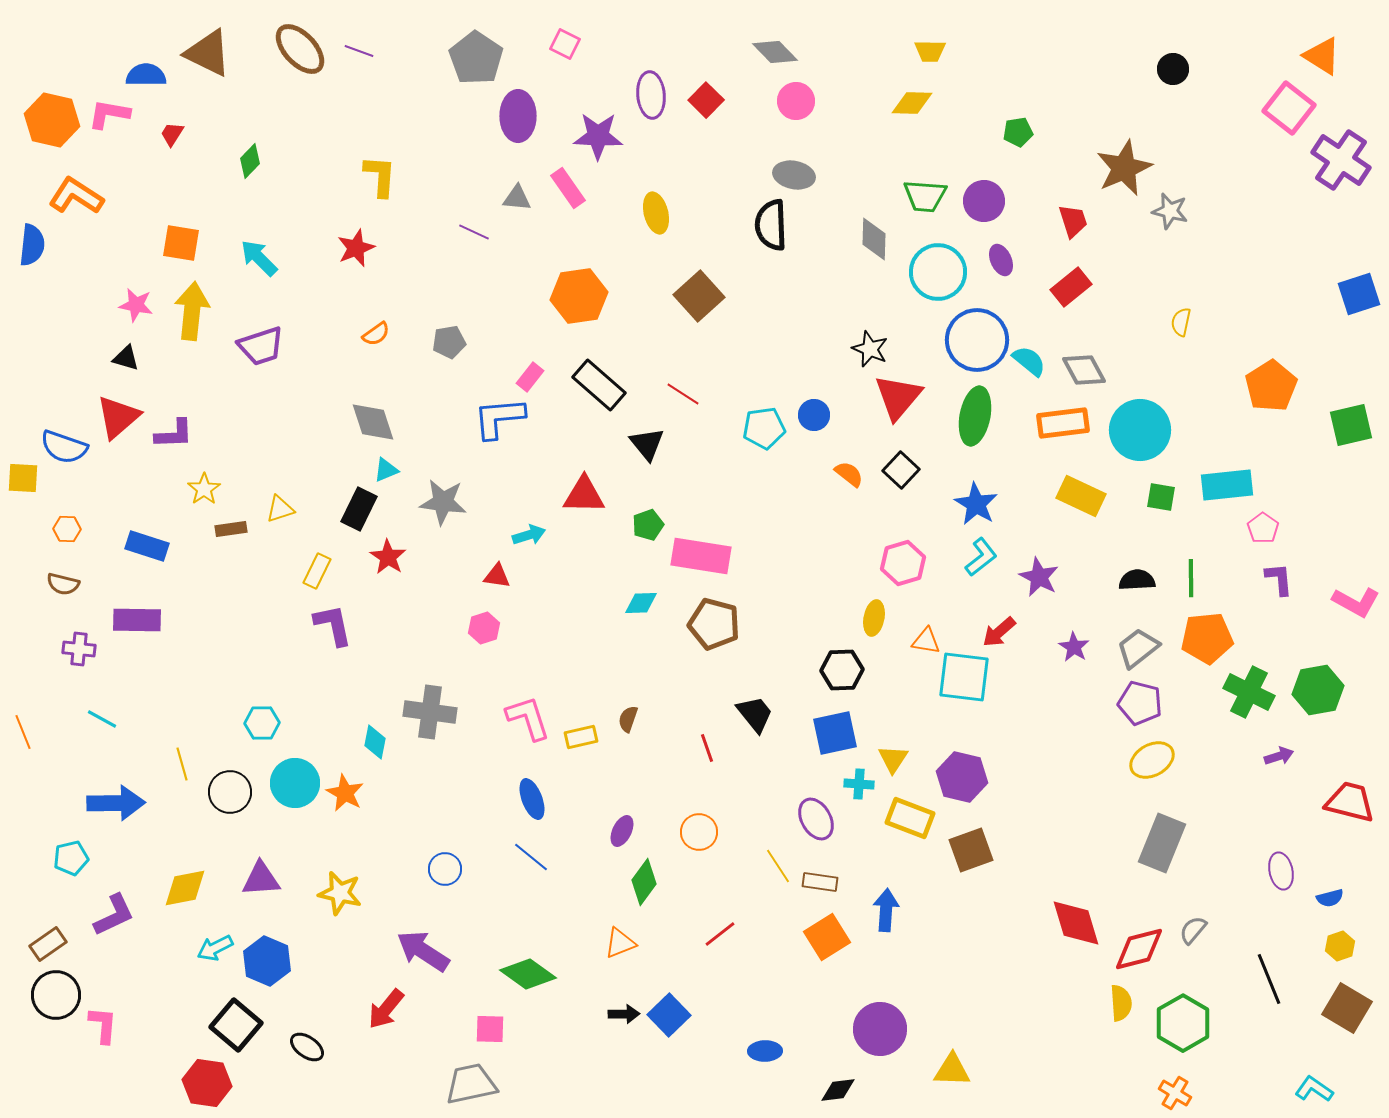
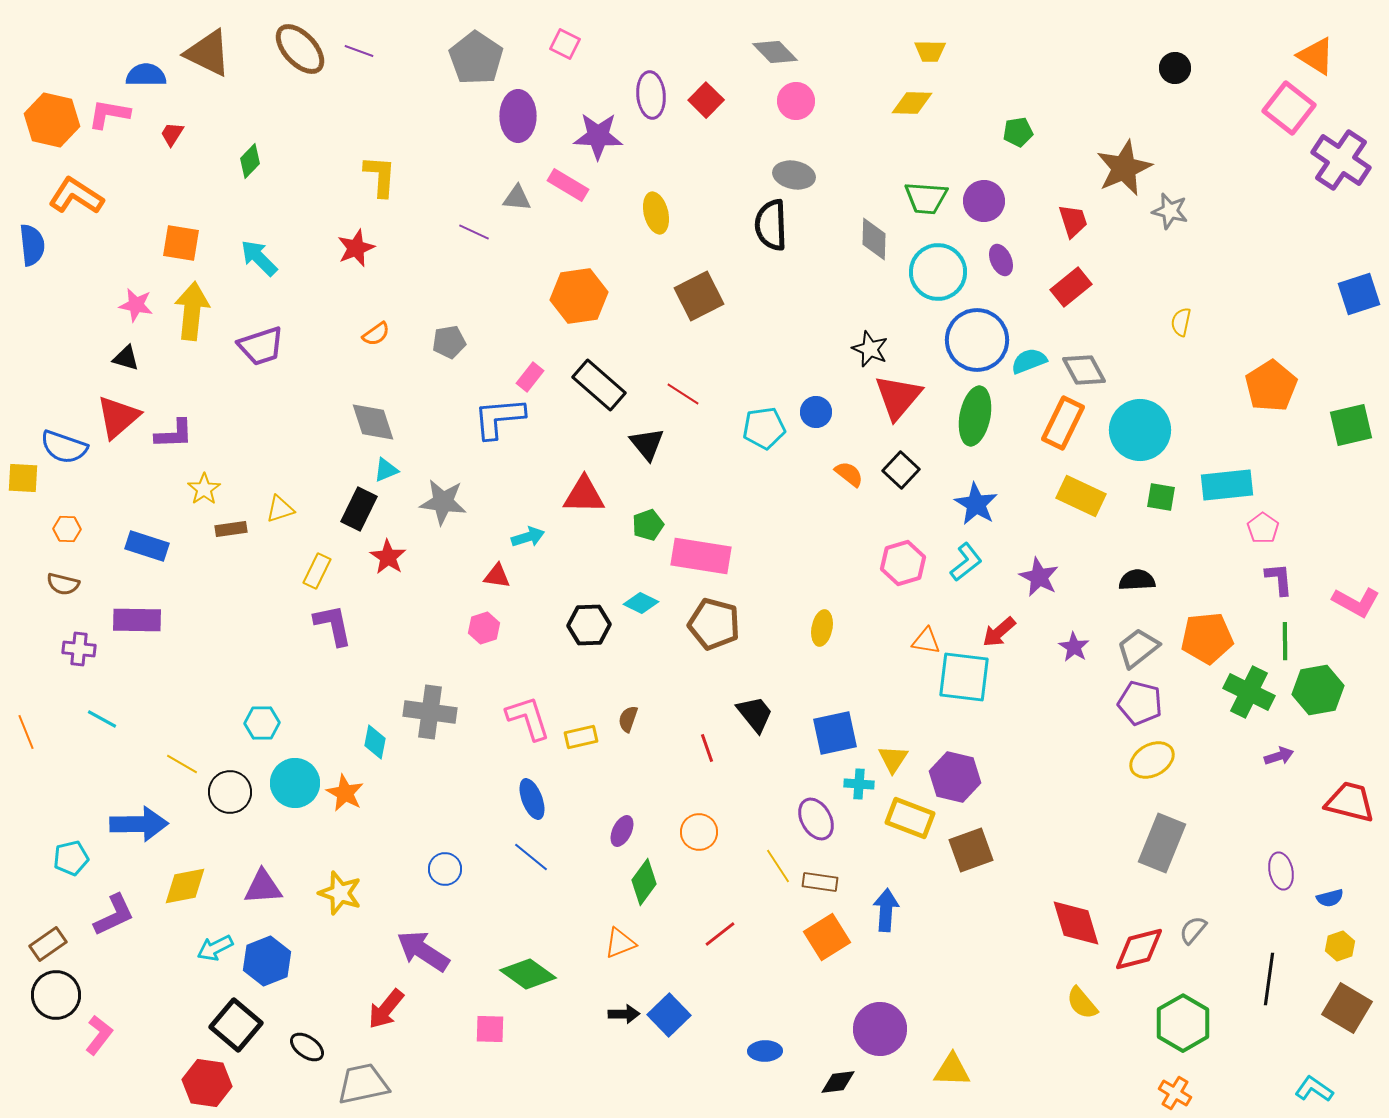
orange triangle at (1322, 56): moved 6 px left
black circle at (1173, 69): moved 2 px right, 1 px up
pink rectangle at (568, 188): moved 3 px up; rotated 24 degrees counterclockwise
green trapezoid at (925, 196): moved 1 px right, 2 px down
blue semicircle at (32, 245): rotated 12 degrees counterclockwise
brown square at (699, 296): rotated 15 degrees clockwise
cyan semicircle at (1029, 361): rotated 60 degrees counterclockwise
blue circle at (814, 415): moved 2 px right, 3 px up
orange rectangle at (1063, 423): rotated 57 degrees counterclockwise
cyan arrow at (529, 535): moved 1 px left, 2 px down
cyan L-shape at (981, 557): moved 15 px left, 5 px down
green line at (1191, 578): moved 94 px right, 63 px down
cyan diamond at (641, 603): rotated 28 degrees clockwise
yellow ellipse at (874, 618): moved 52 px left, 10 px down
black hexagon at (842, 670): moved 253 px left, 45 px up
orange line at (23, 732): moved 3 px right
yellow line at (182, 764): rotated 44 degrees counterclockwise
purple hexagon at (962, 777): moved 7 px left
blue arrow at (116, 803): moved 23 px right, 21 px down
purple triangle at (261, 879): moved 2 px right, 8 px down
yellow diamond at (185, 888): moved 2 px up
yellow star at (340, 893): rotated 6 degrees clockwise
blue hexagon at (267, 961): rotated 15 degrees clockwise
black line at (1269, 979): rotated 30 degrees clockwise
yellow semicircle at (1121, 1003): moved 39 px left; rotated 144 degrees clockwise
pink L-shape at (103, 1025): moved 4 px left, 10 px down; rotated 33 degrees clockwise
gray trapezoid at (471, 1084): moved 108 px left
black diamond at (838, 1090): moved 8 px up
